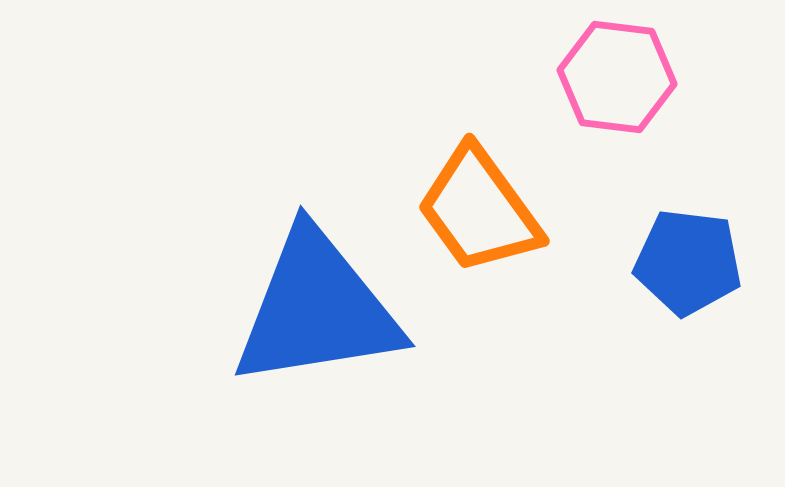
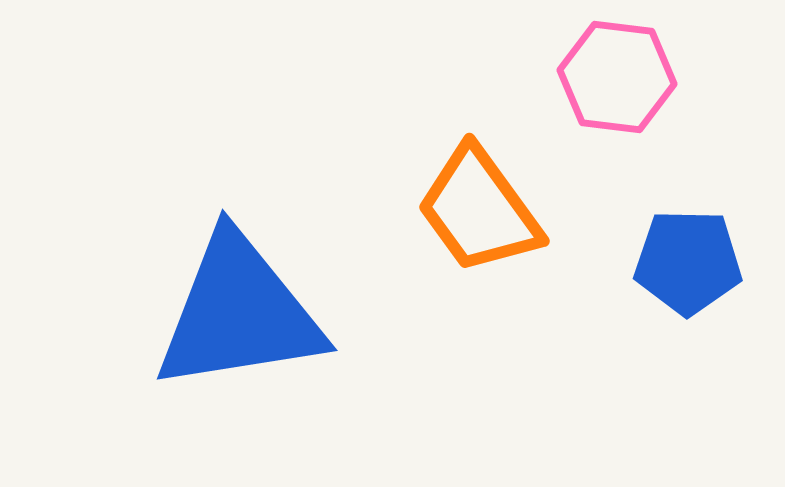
blue pentagon: rotated 6 degrees counterclockwise
blue triangle: moved 78 px left, 4 px down
